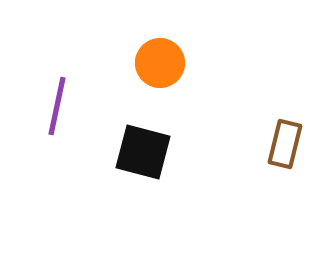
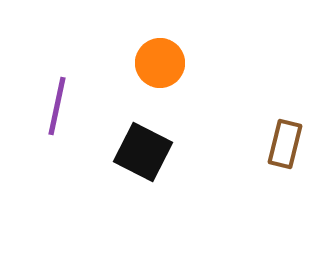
black square: rotated 12 degrees clockwise
